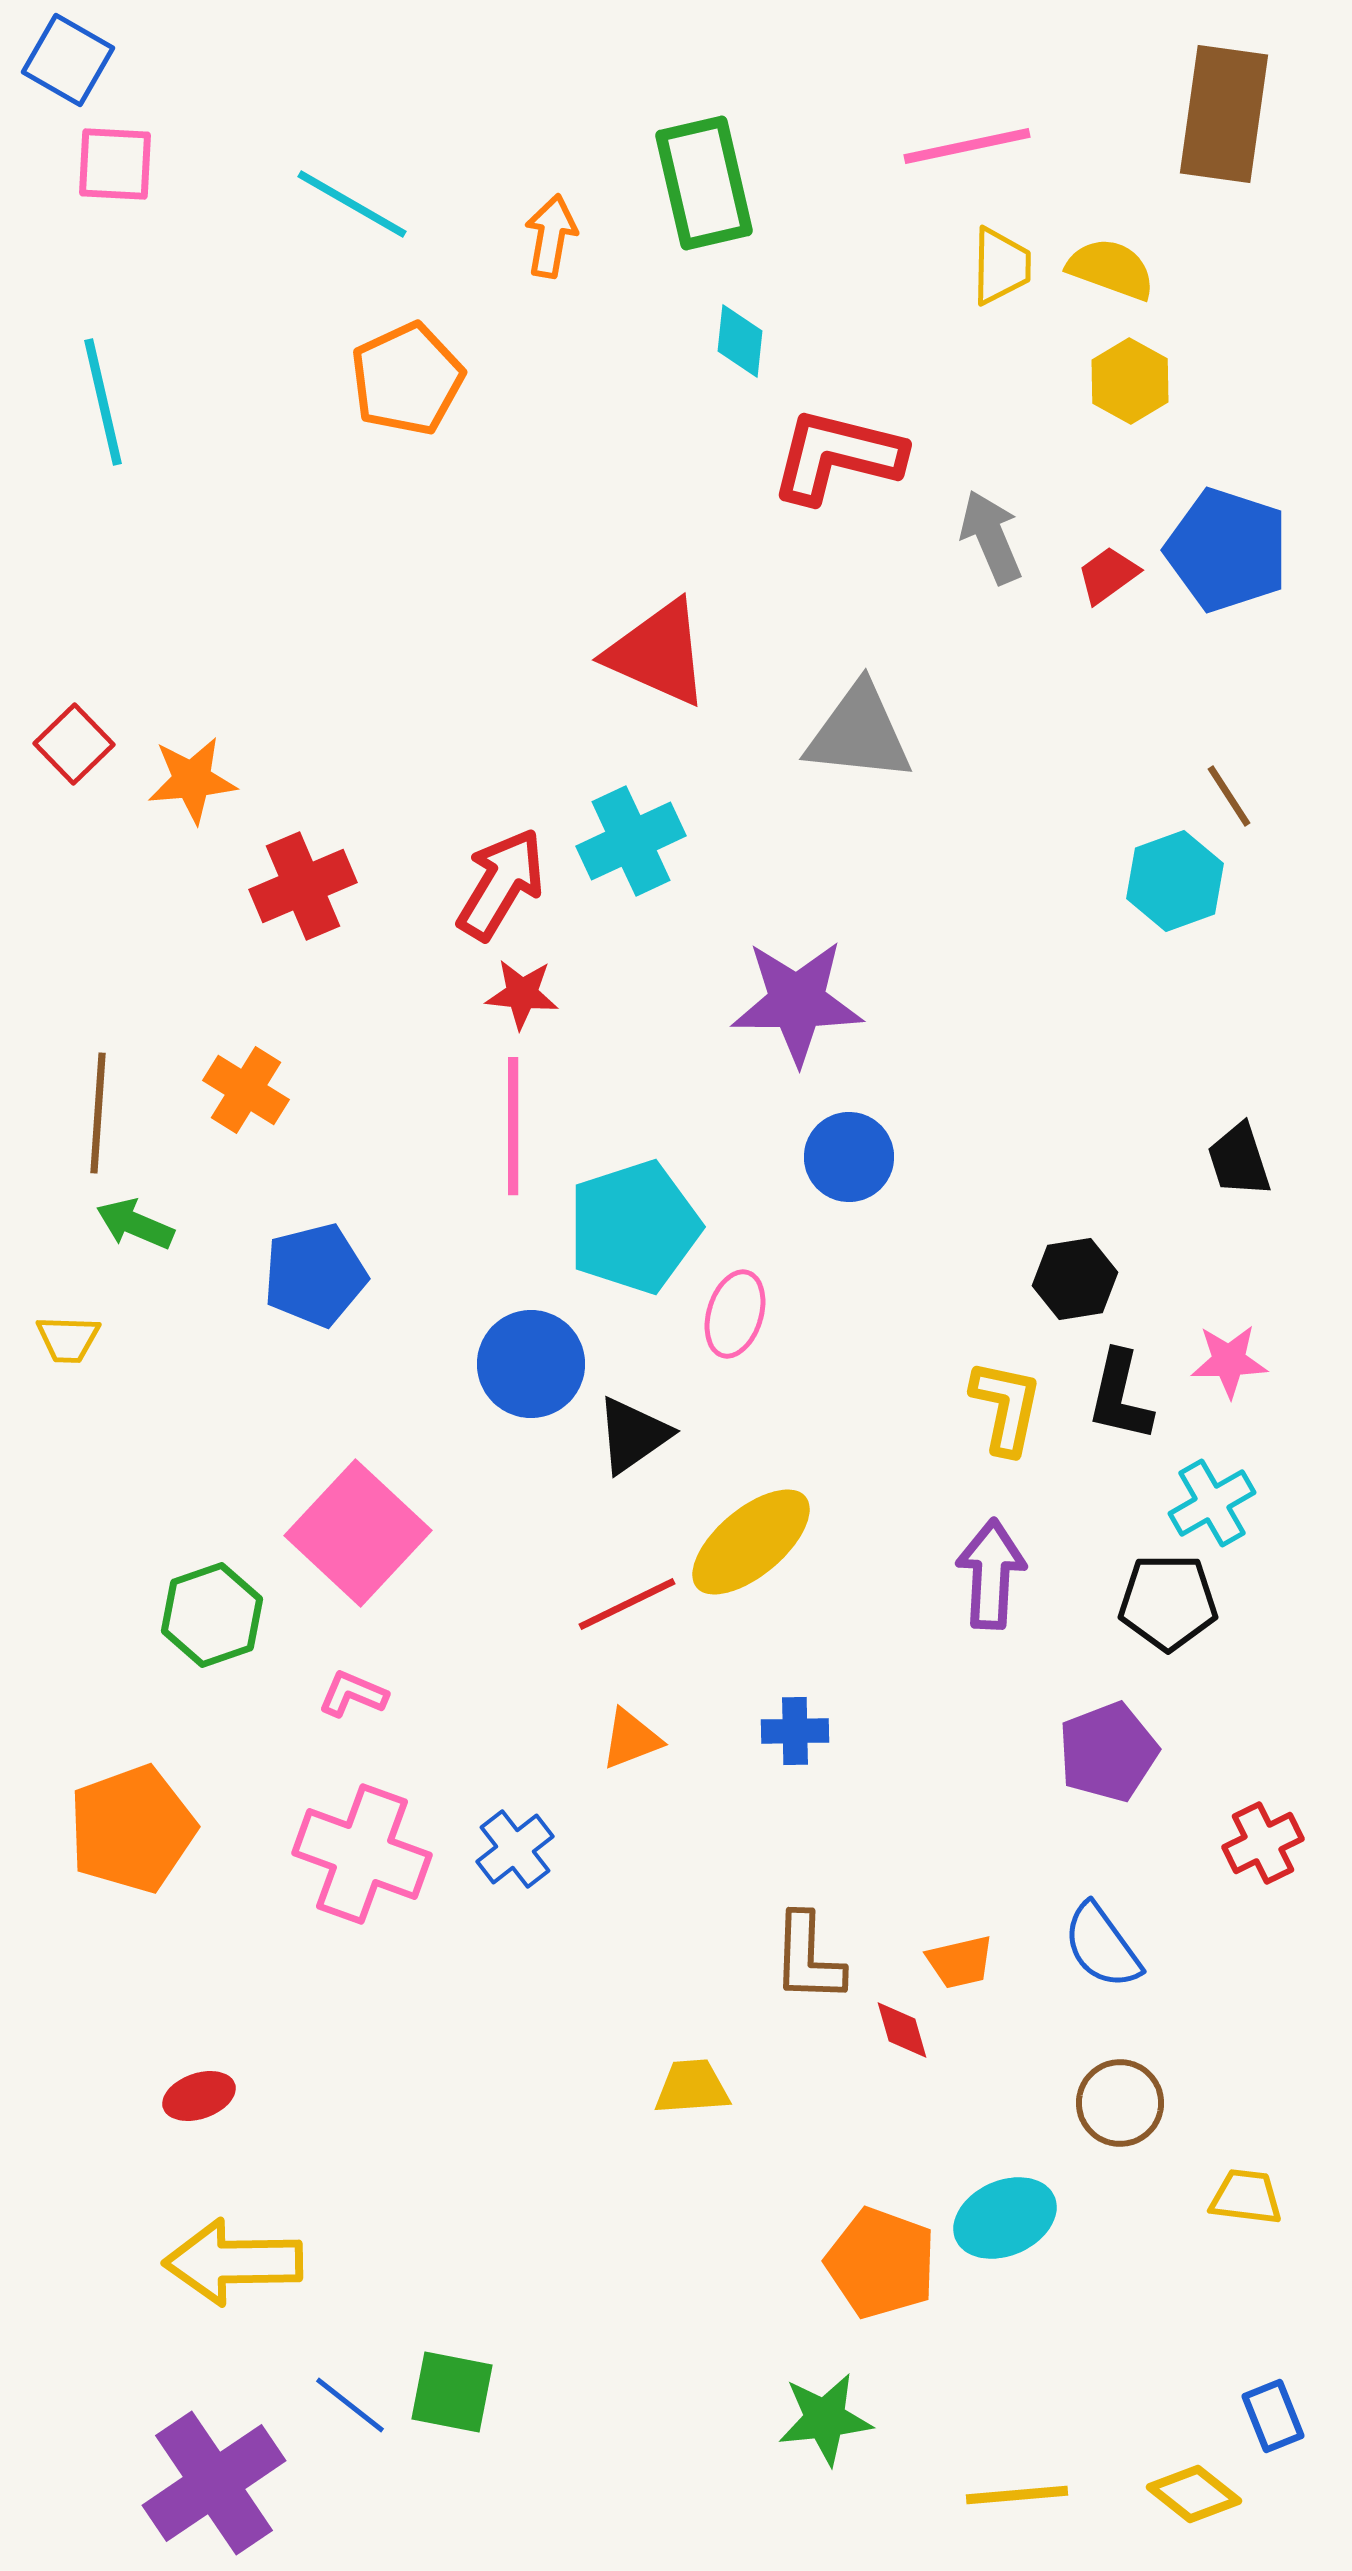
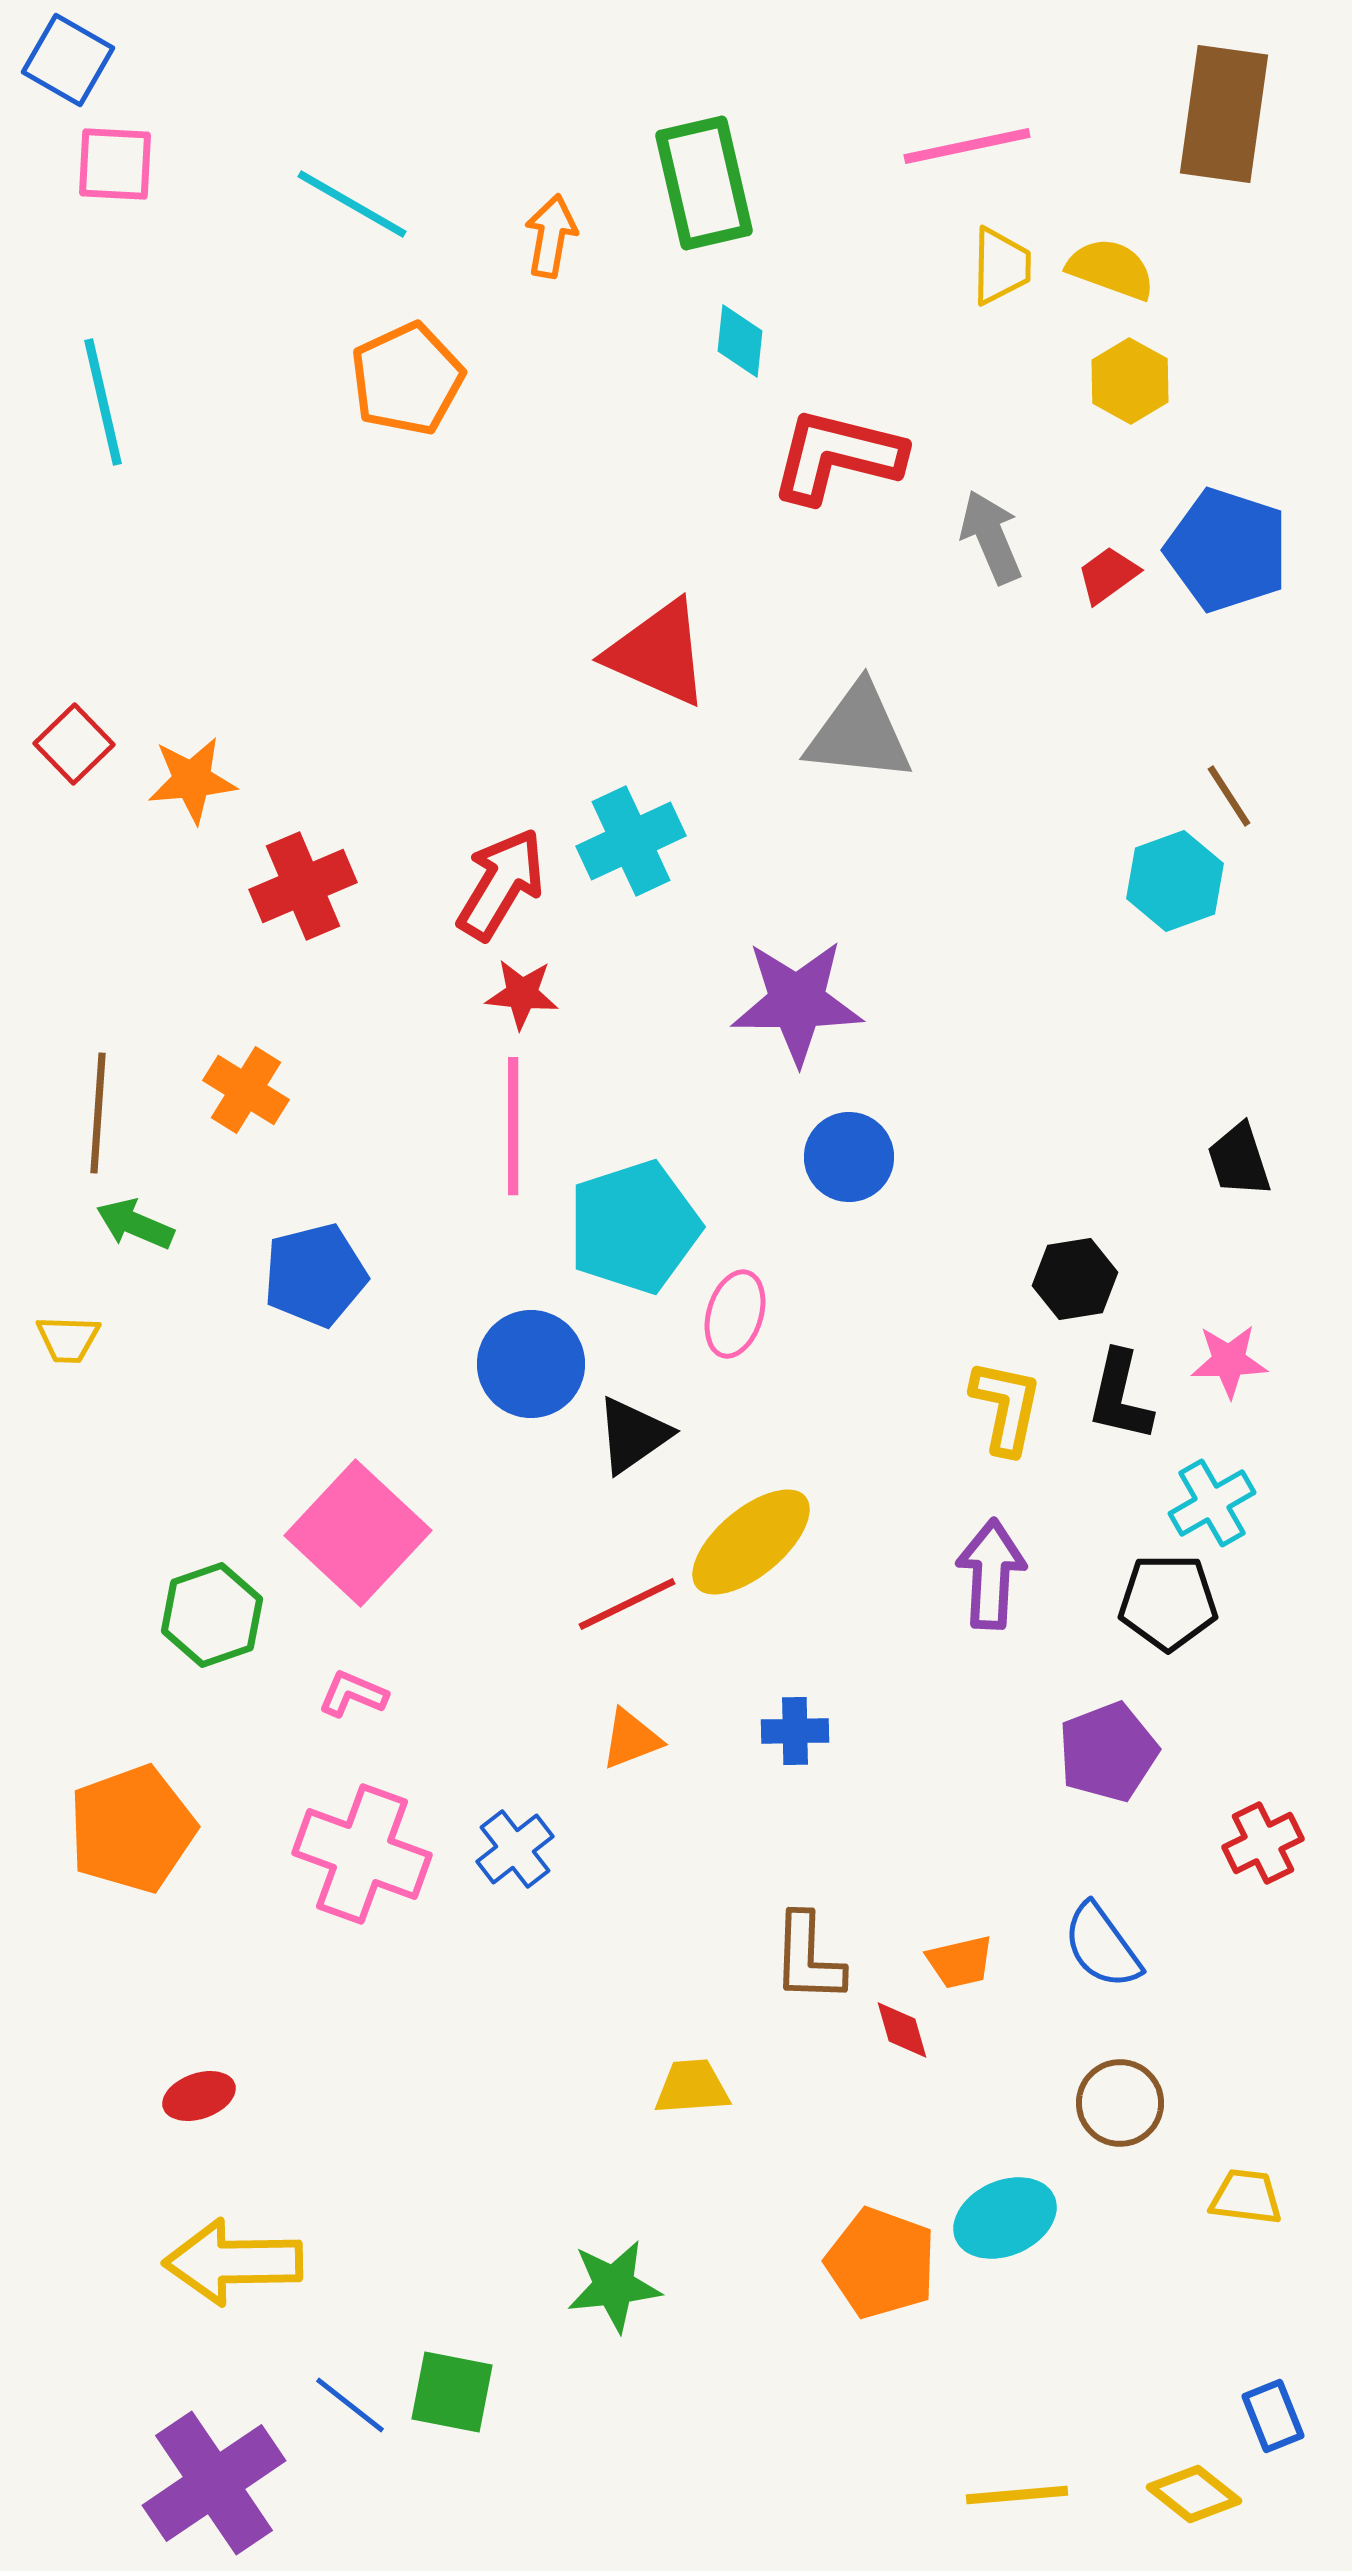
green star at (825, 2419): moved 211 px left, 133 px up
